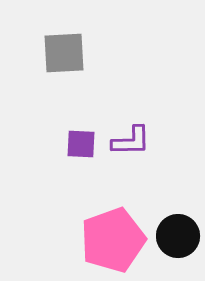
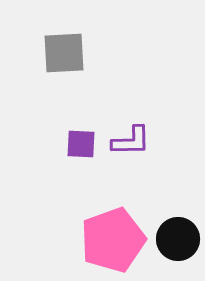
black circle: moved 3 px down
